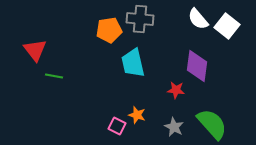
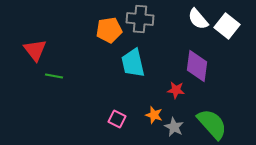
orange star: moved 17 px right
pink square: moved 7 px up
